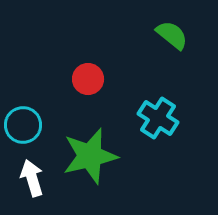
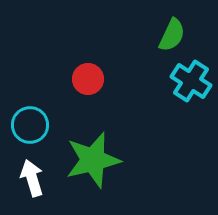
green semicircle: rotated 76 degrees clockwise
cyan cross: moved 33 px right, 37 px up
cyan circle: moved 7 px right
green star: moved 3 px right, 4 px down
